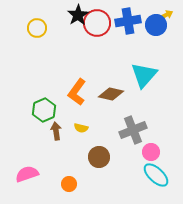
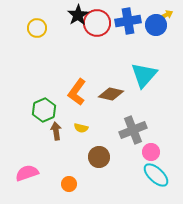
pink semicircle: moved 1 px up
